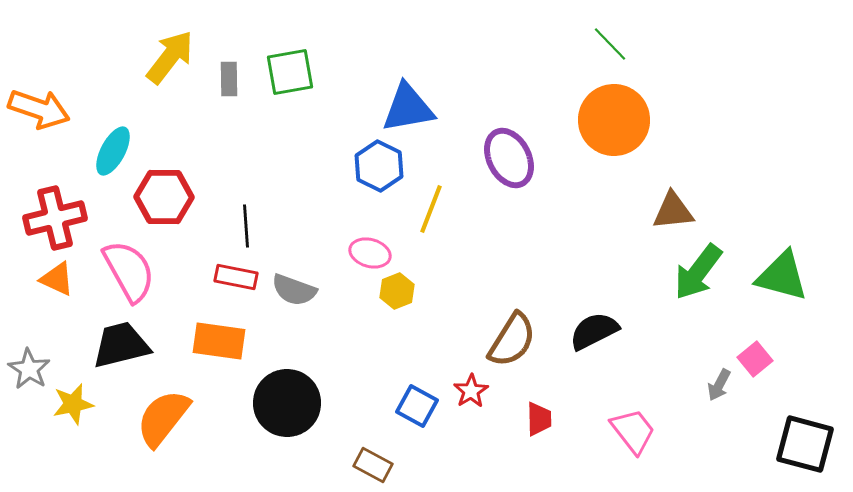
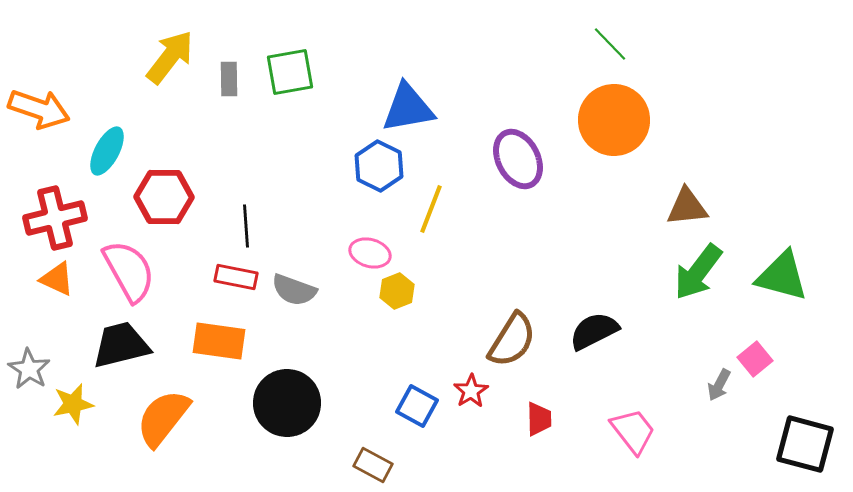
cyan ellipse: moved 6 px left
purple ellipse: moved 9 px right, 1 px down
brown triangle: moved 14 px right, 4 px up
